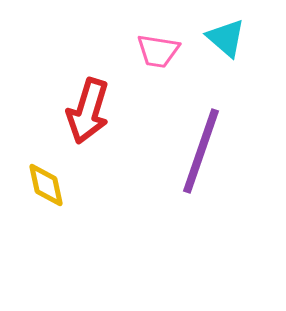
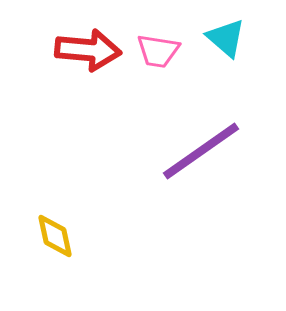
red arrow: moved 61 px up; rotated 102 degrees counterclockwise
purple line: rotated 36 degrees clockwise
yellow diamond: moved 9 px right, 51 px down
